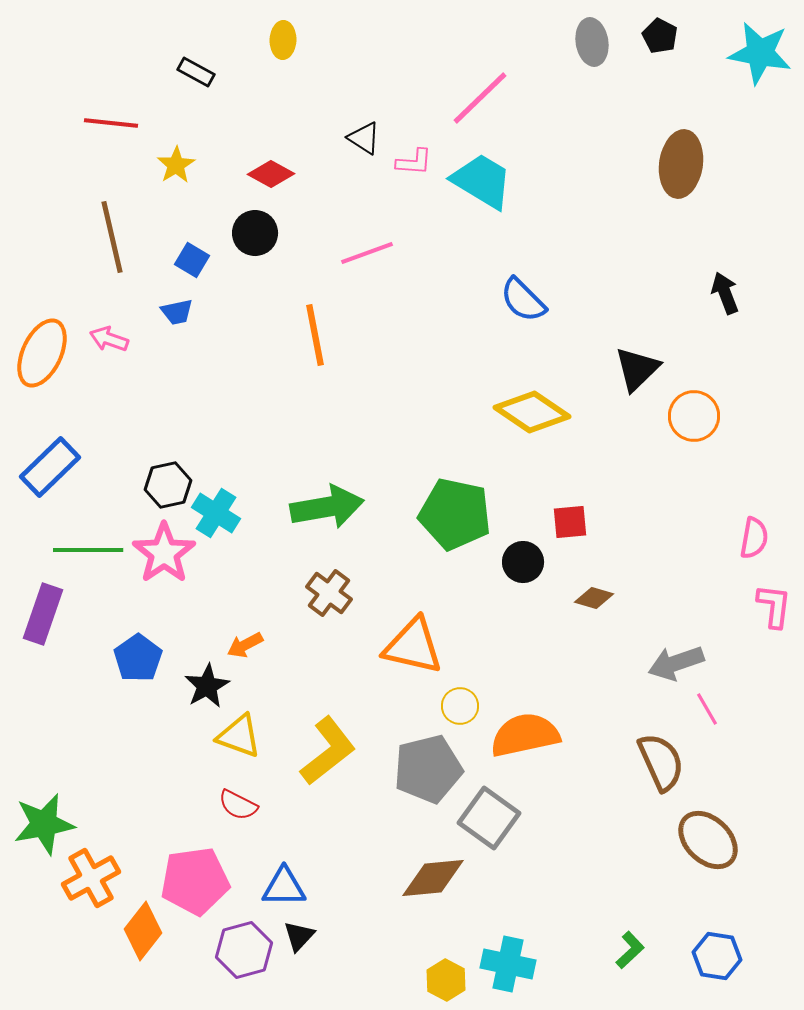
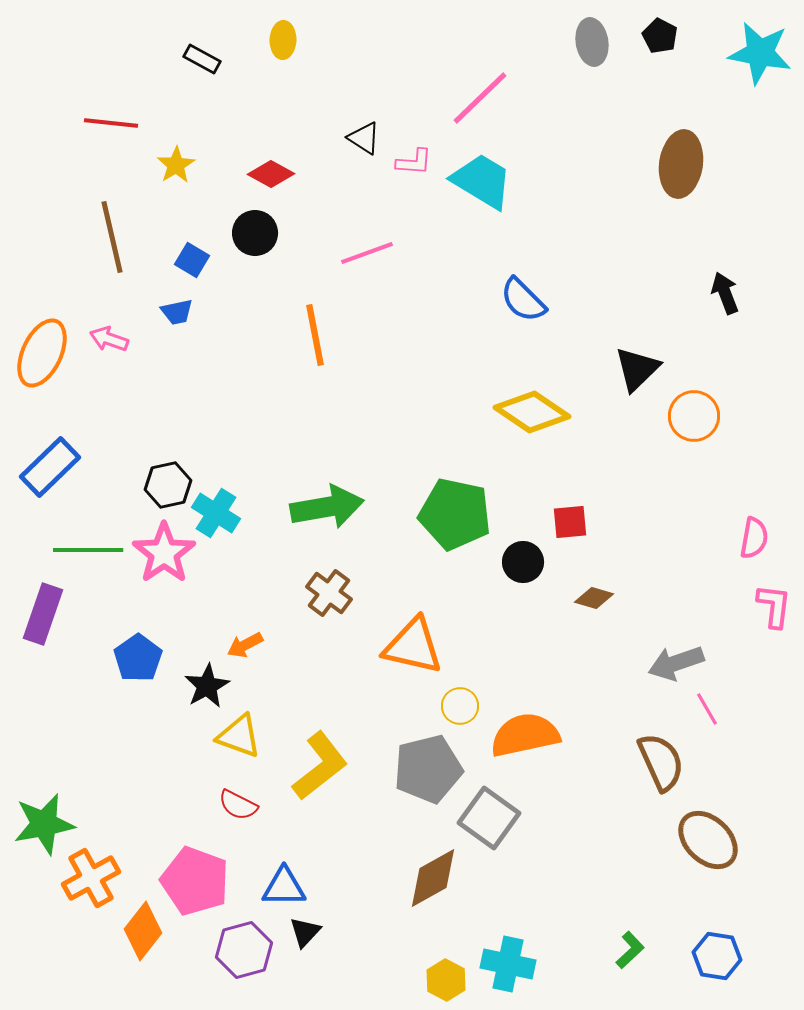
black rectangle at (196, 72): moved 6 px right, 13 px up
yellow L-shape at (328, 751): moved 8 px left, 15 px down
brown diamond at (433, 878): rotated 24 degrees counterclockwise
pink pentagon at (195, 881): rotated 28 degrees clockwise
black triangle at (299, 936): moved 6 px right, 4 px up
